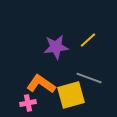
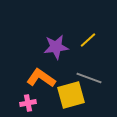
orange L-shape: moved 6 px up
